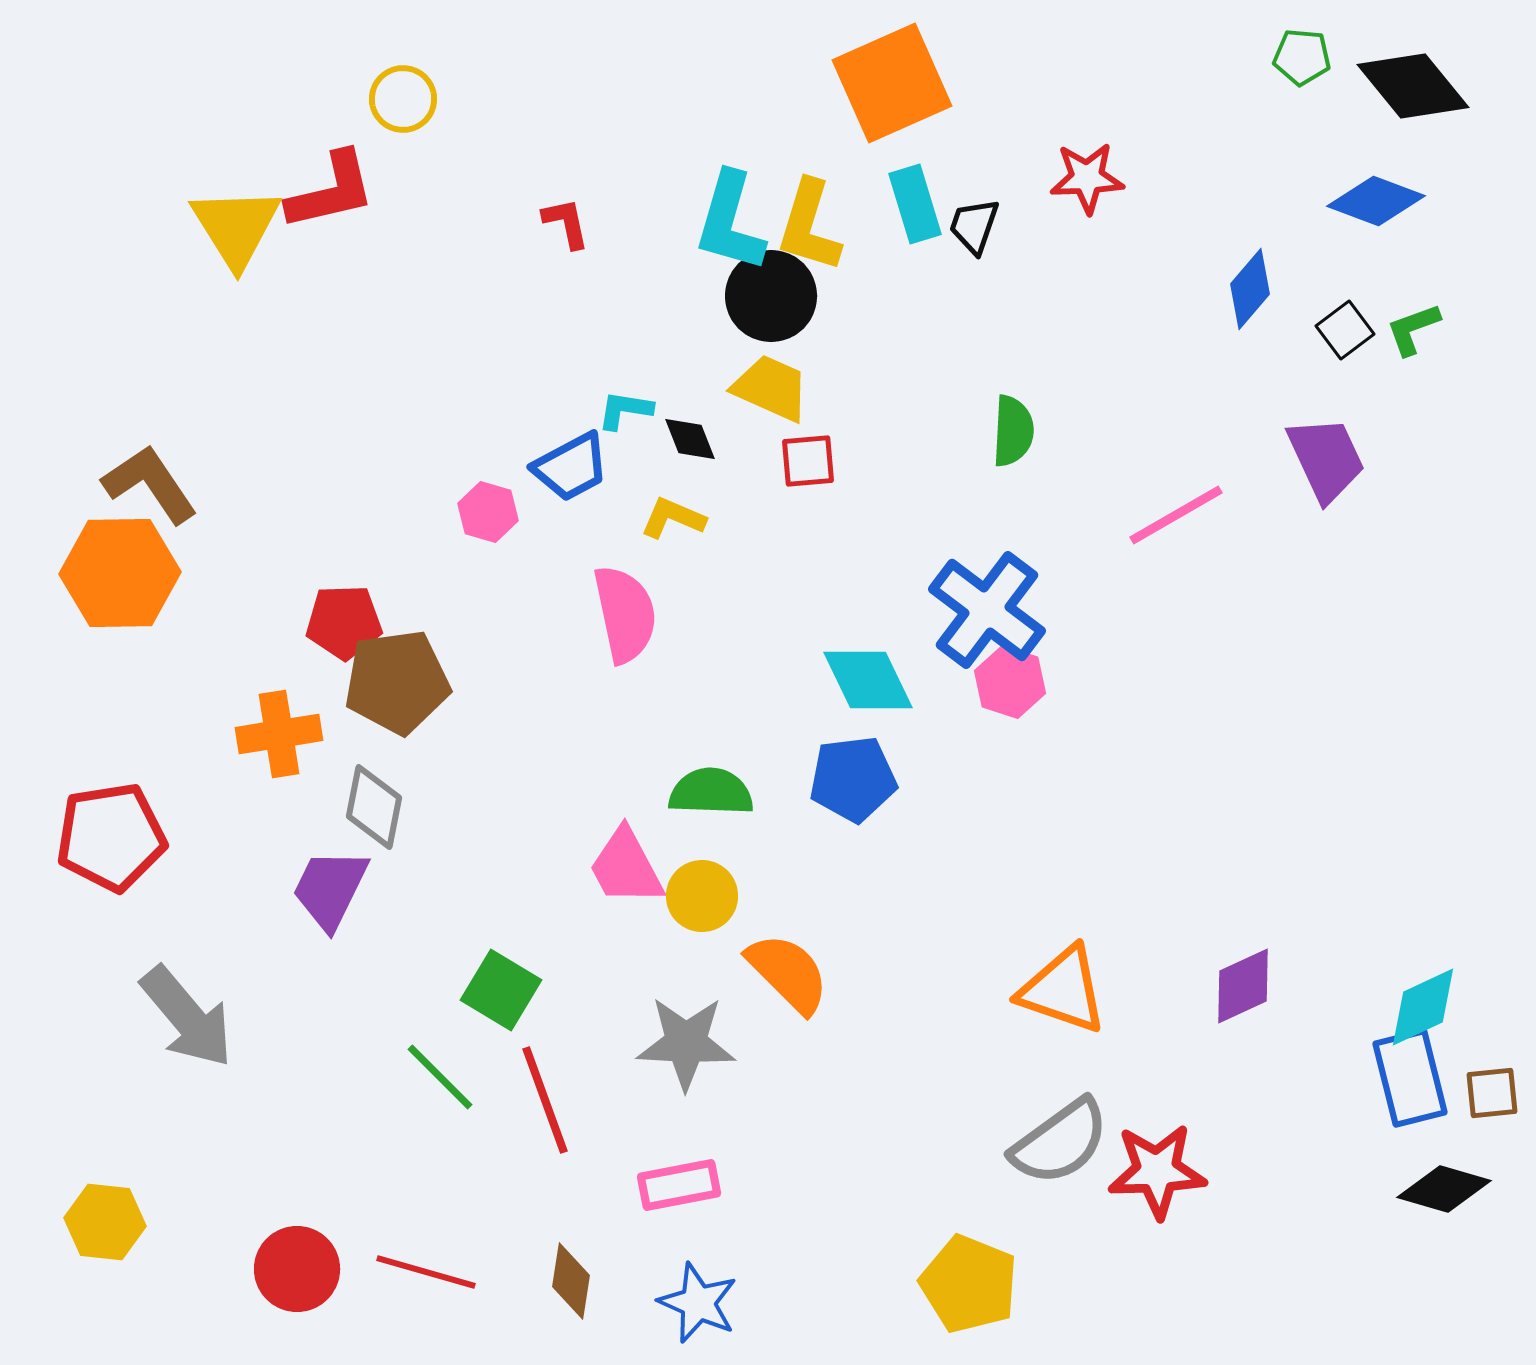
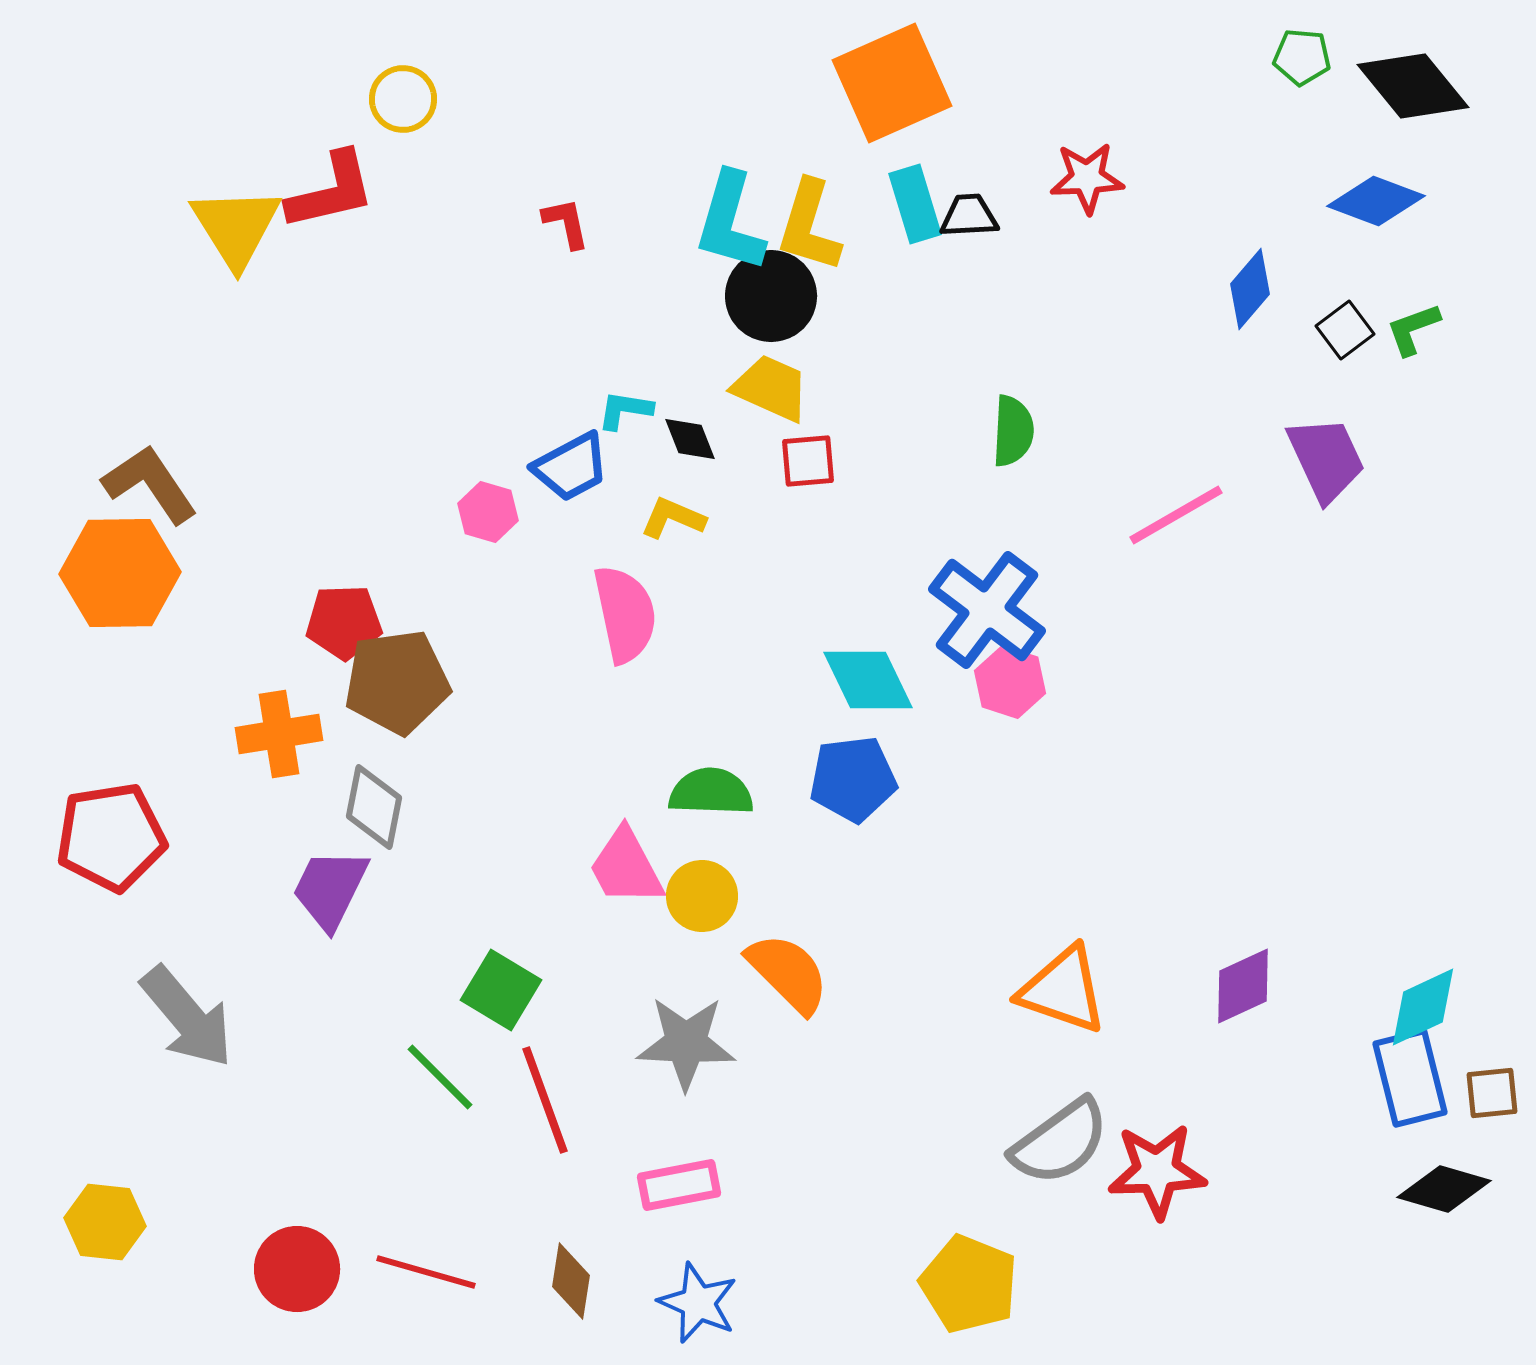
black trapezoid at (974, 226): moved 5 px left, 10 px up; rotated 68 degrees clockwise
